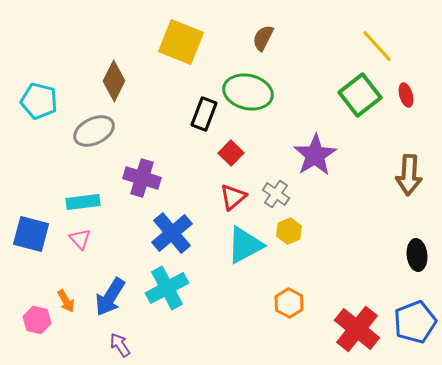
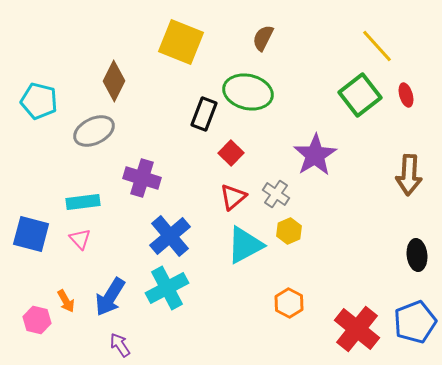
blue cross: moved 2 px left, 3 px down
